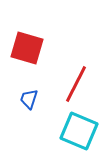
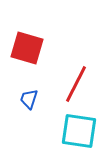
cyan square: rotated 15 degrees counterclockwise
